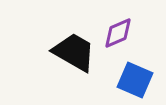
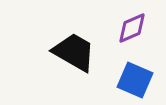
purple diamond: moved 14 px right, 5 px up
